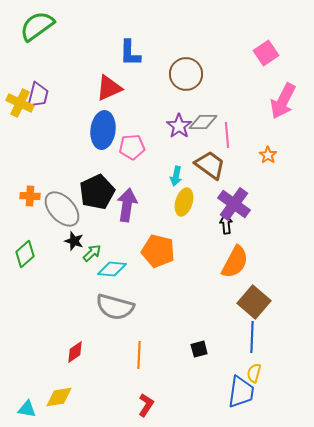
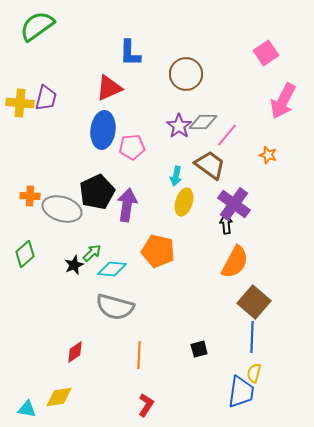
purple trapezoid: moved 8 px right, 3 px down
yellow cross: rotated 20 degrees counterclockwise
pink line: rotated 45 degrees clockwise
orange star: rotated 18 degrees counterclockwise
gray ellipse: rotated 30 degrees counterclockwise
black star: moved 24 px down; rotated 30 degrees clockwise
